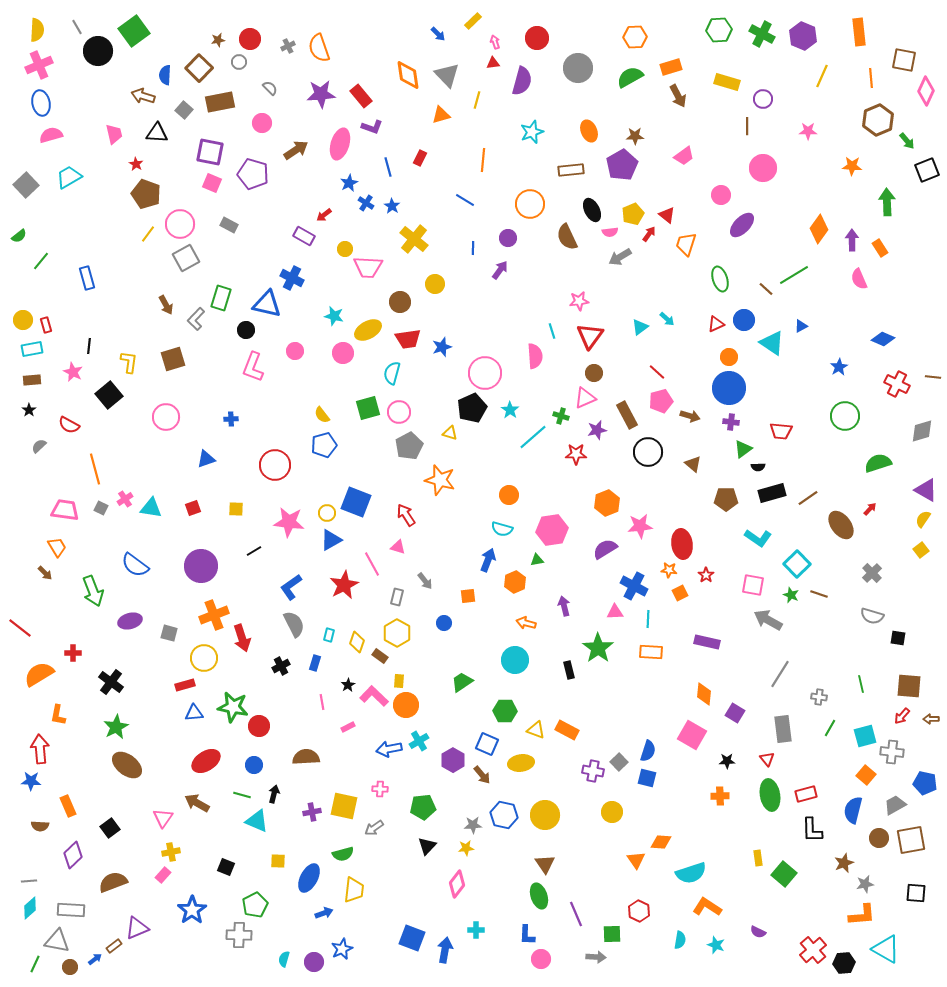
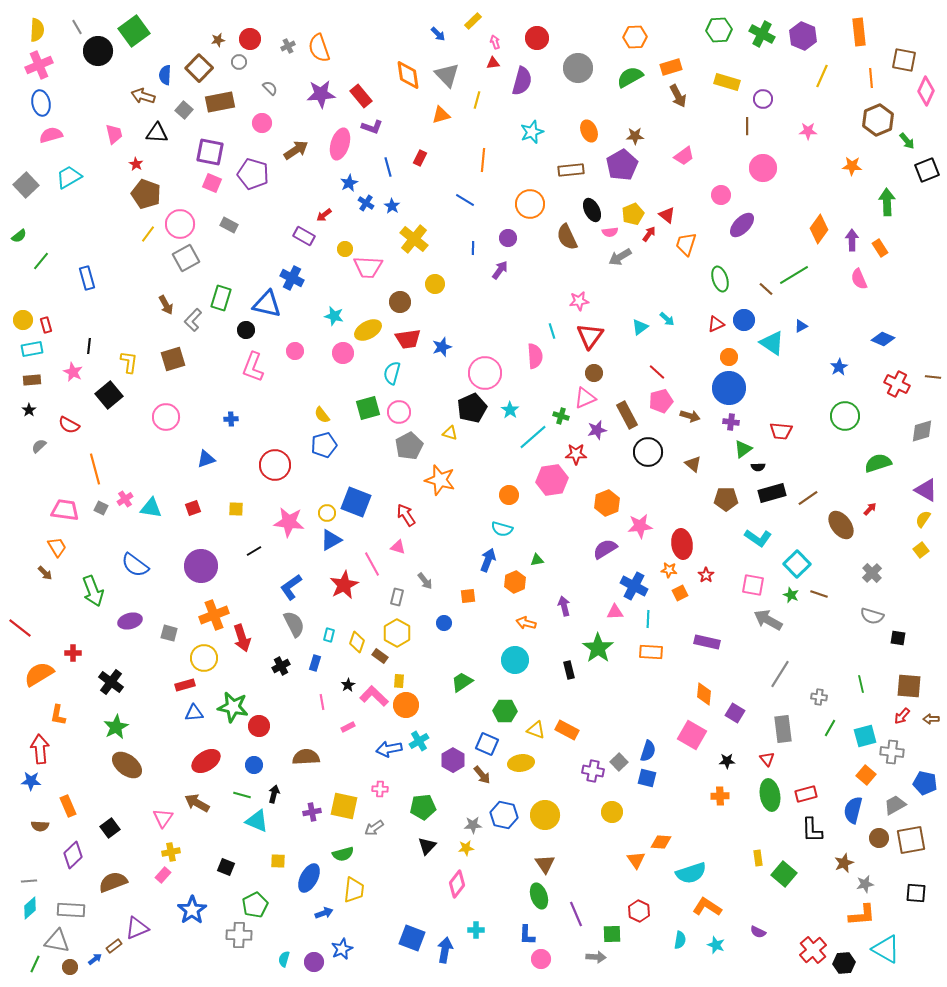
gray L-shape at (196, 319): moved 3 px left, 1 px down
pink hexagon at (552, 530): moved 50 px up
